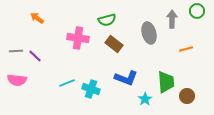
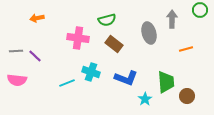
green circle: moved 3 px right, 1 px up
orange arrow: rotated 48 degrees counterclockwise
cyan cross: moved 17 px up
